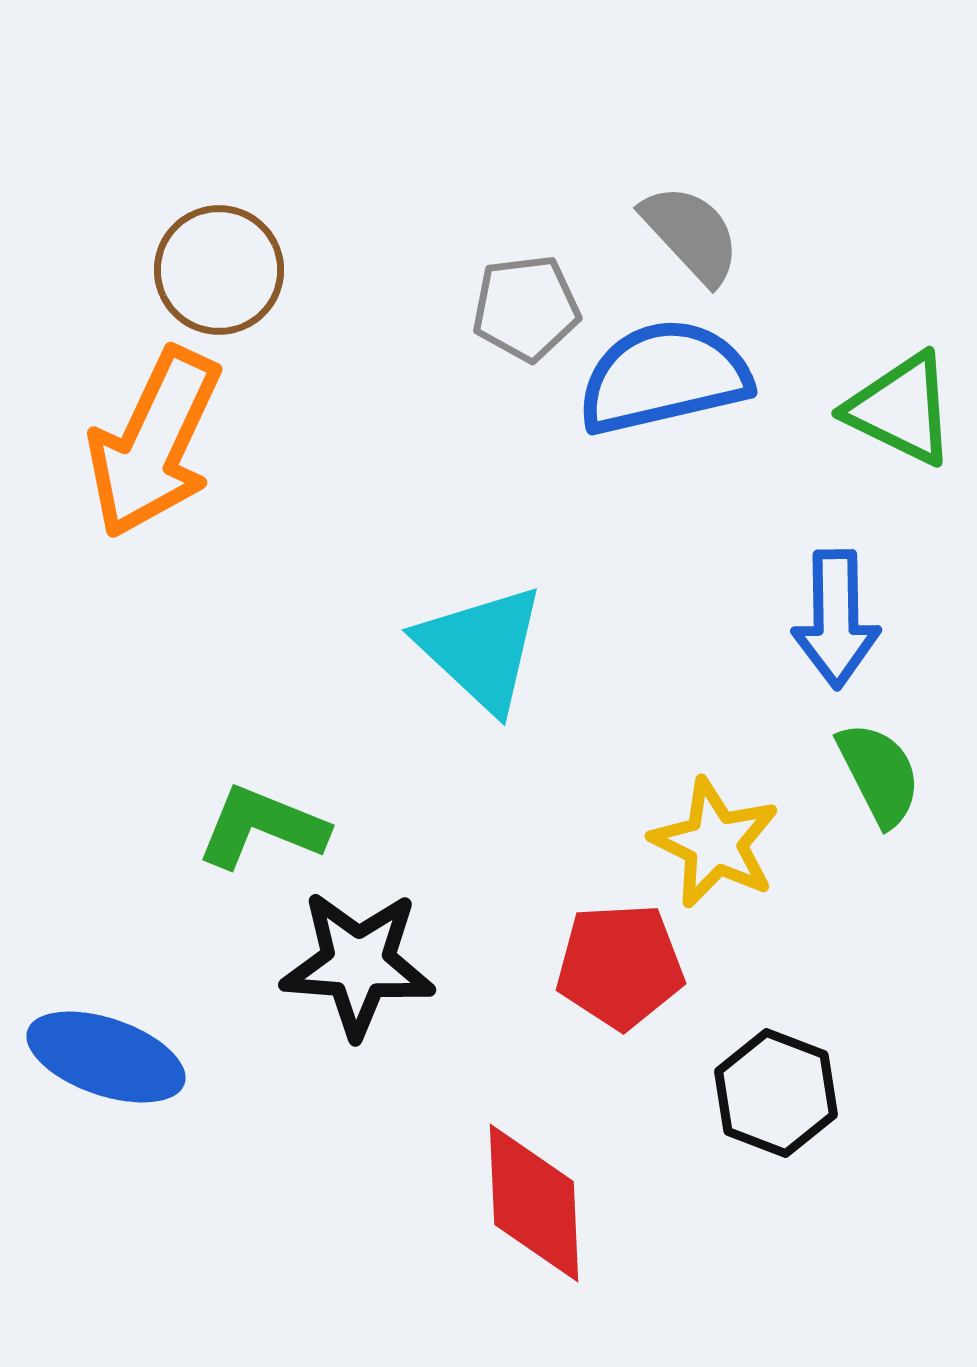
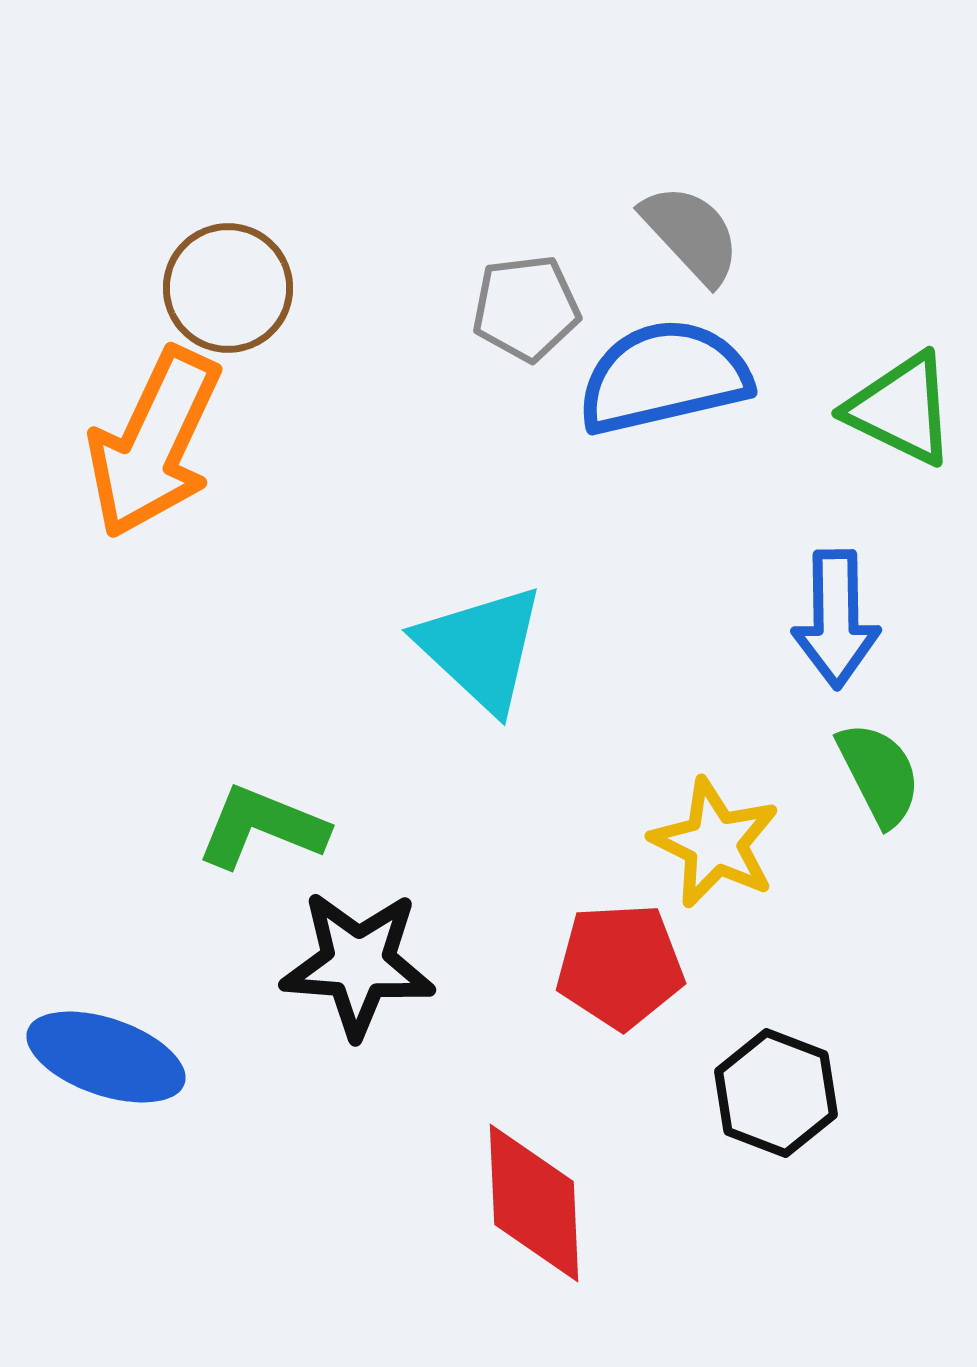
brown circle: moved 9 px right, 18 px down
